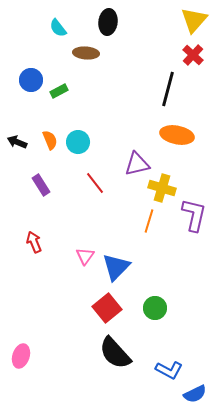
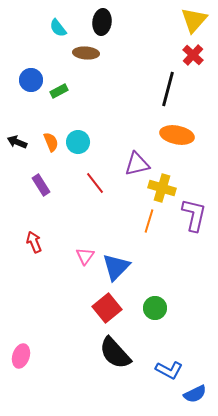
black ellipse: moved 6 px left
orange semicircle: moved 1 px right, 2 px down
